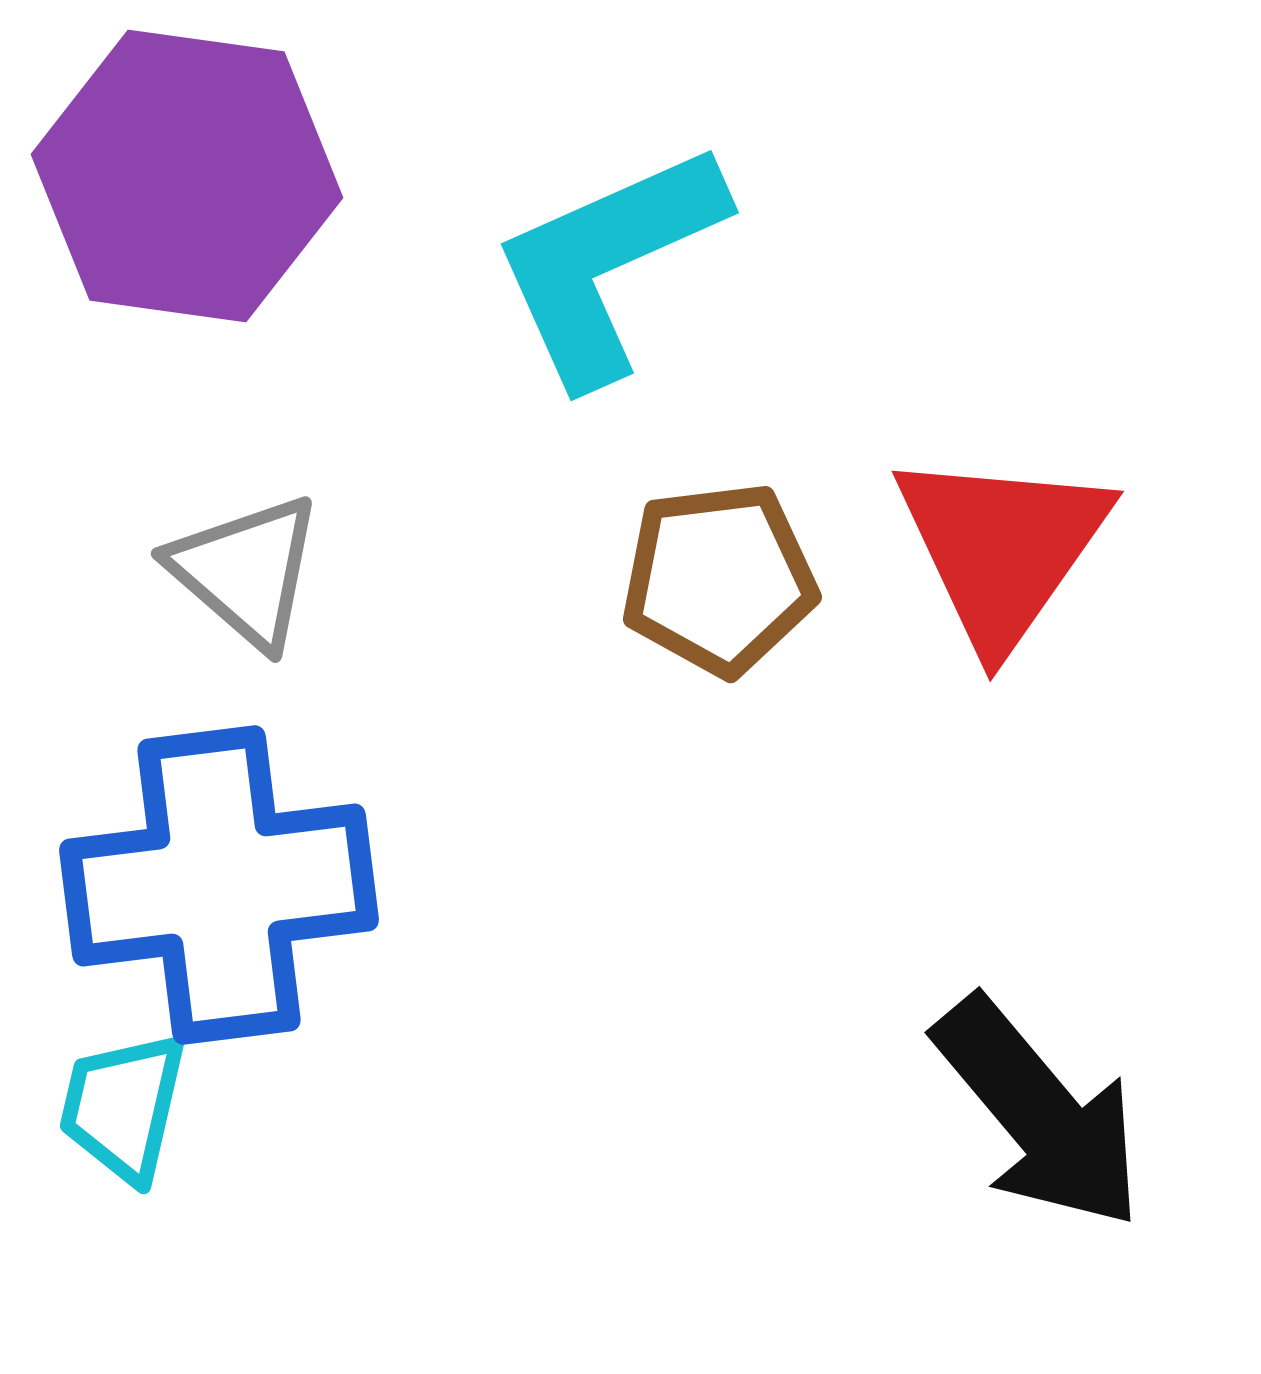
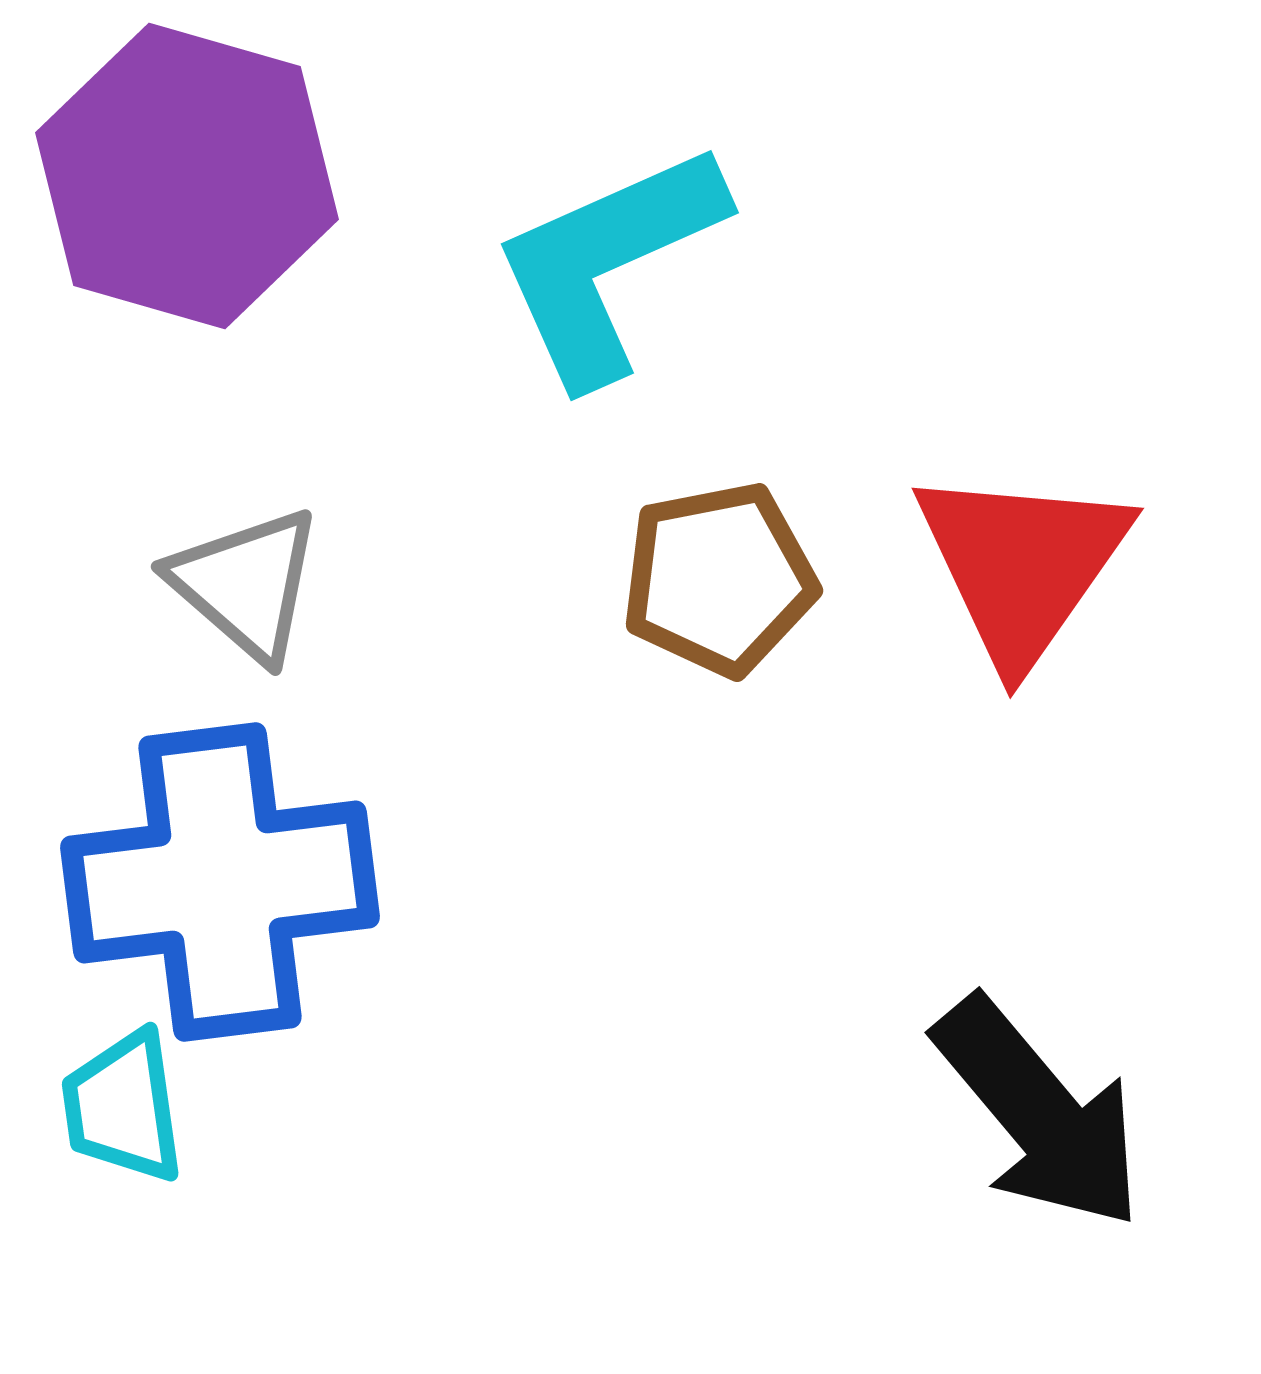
purple hexagon: rotated 8 degrees clockwise
red triangle: moved 20 px right, 17 px down
gray triangle: moved 13 px down
brown pentagon: rotated 4 degrees counterclockwise
blue cross: moved 1 px right, 3 px up
cyan trapezoid: rotated 21 degrees counterclockwise
